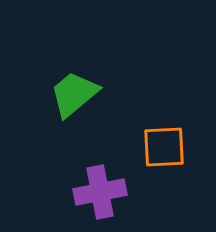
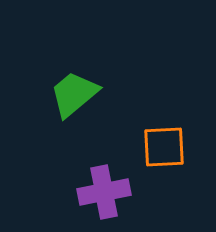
purple cross: moved 4 px right
